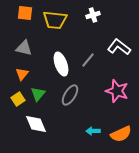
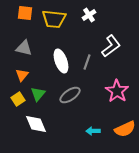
white cross: moved 4 px left; rotated 16 degrees counterclockwise
yellow trapezoid: moved 1 px left, 1 px up
white L-shape: moved 8 px left, 1 px up; rotated 105 degrees clockwise
gray line: moved 1 px left, 2 px down; rotated 21 degrees counterclockwise
white ellipse: moved 3 px up
orange triangle: moved 1 px down
pink star: rotated 15 degrees clockwise
gray ellipse: rotated 25 degrees clockwise
orange semicircle: moved 4 px right, 5 px up
